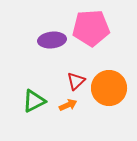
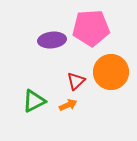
orange circle: moved 2 px right, 16 px up
